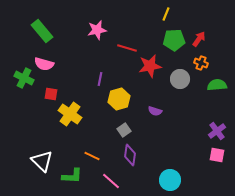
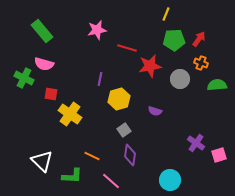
purple cross: moved 21 px left, 12 px down; rotated 18 degrees counterclockwise
pink square: moved 2 px right; rotated 28 degrees counterclockwise
